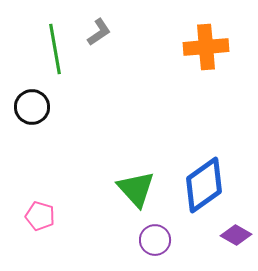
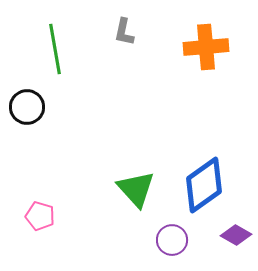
gray L-shape: moved 25 px right; rotated 136 degrees clockwise
black circle: moved 5 px left
purple circle: moved 17 px right
